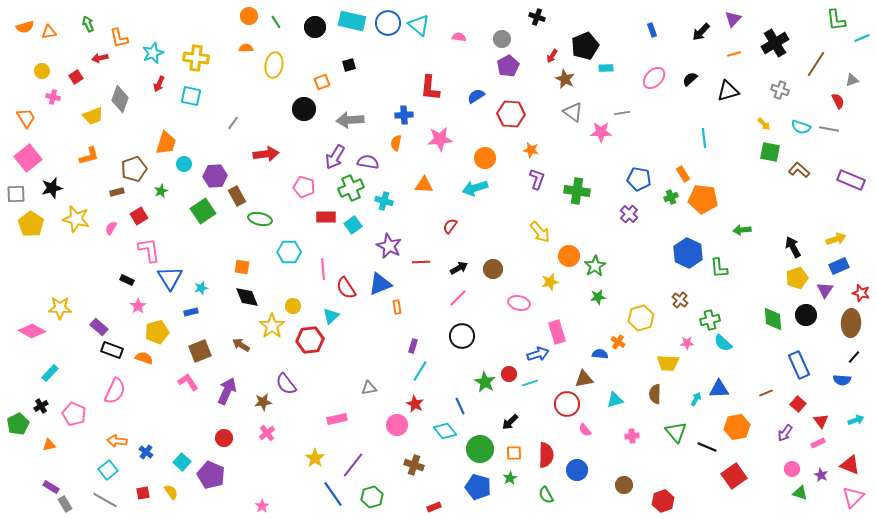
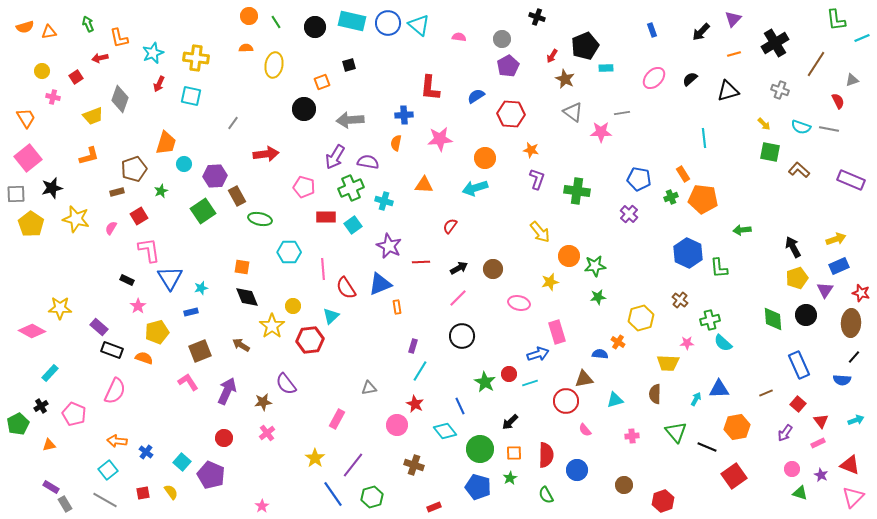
green star at (595, 266): rotated 25 degrees clockwise
red circle at (567, 404): moved 1 px left, 3 px up
pink rectangle at (337, 419): rotated 48 degrees counterclockwise
